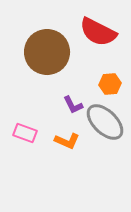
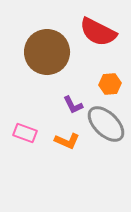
gray ellipse: moved 1 px right, 2 px down
